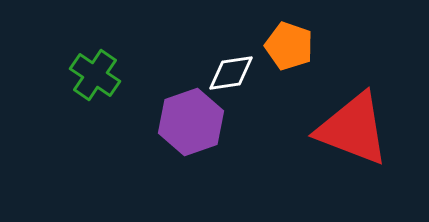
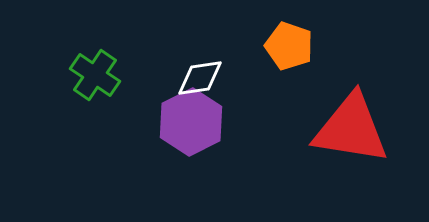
white diamond: moved 31 px left, 5 px down
purple hexagon: rotated 8 degrees counterclockwise
red triangle: moved 2 px left; rotated 12 degrees counterclockwise
